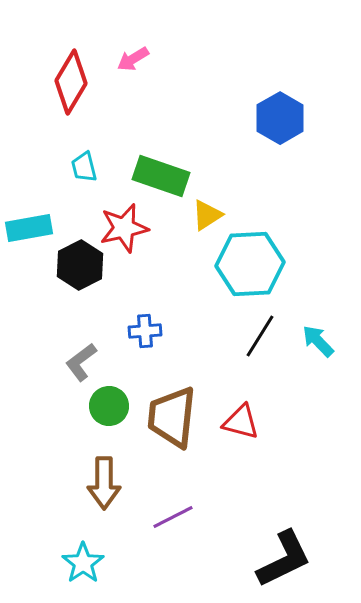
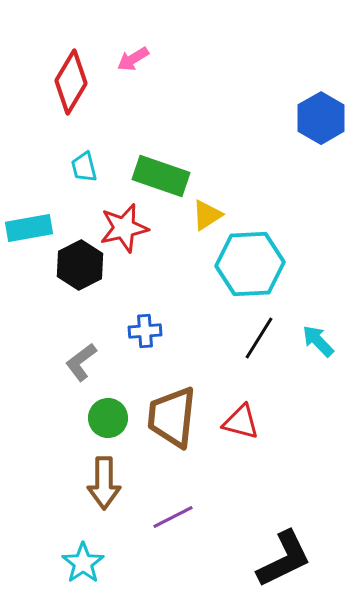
blue hexagon: moved 41 px right
black line: moved 1 px left, 2 px down
green circle: moved 1 px left, 12 px down
